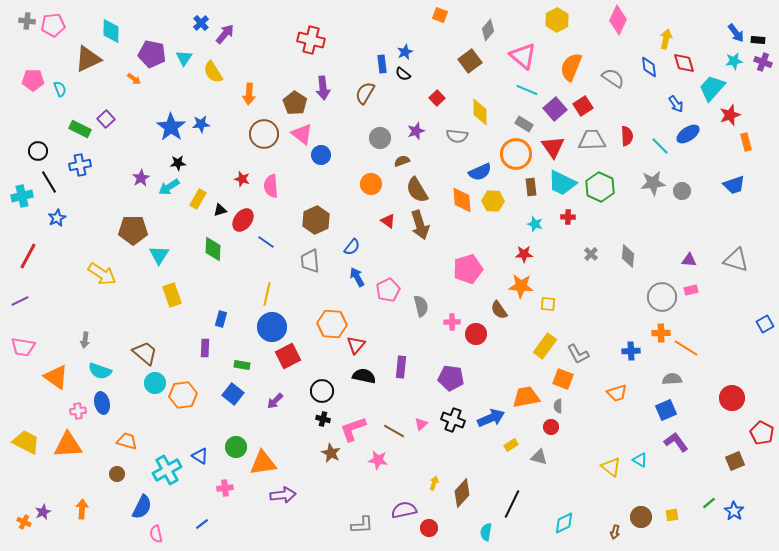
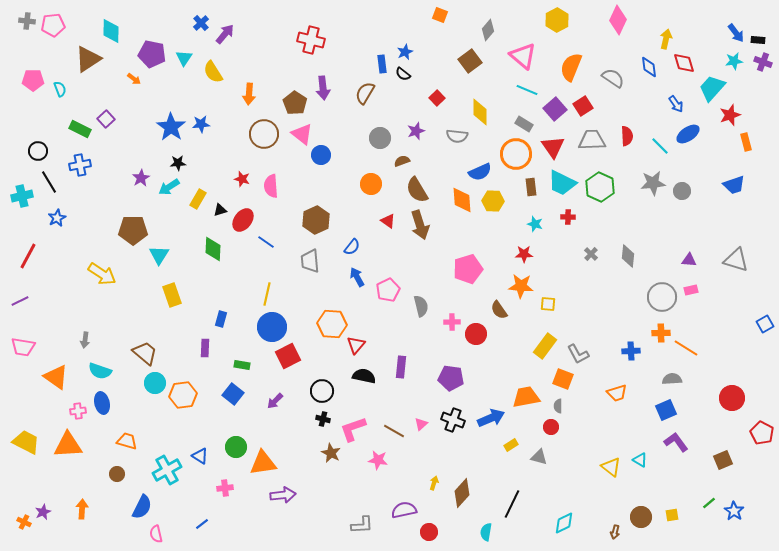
brown triangle at (88, 59): rotated 8 degrees counterclockwise
brown square at (735, 461): moved 12 px left, 1 px up
red circle at (429, 528): moved 4 px down
